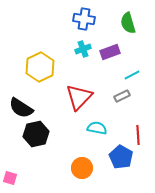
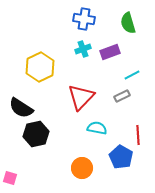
red triangle: moved 2 px right
